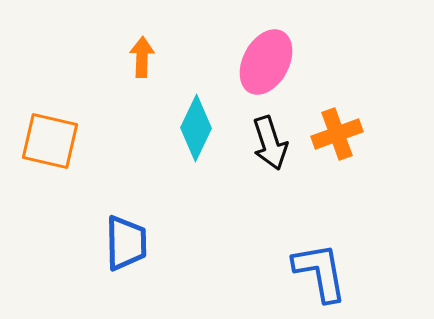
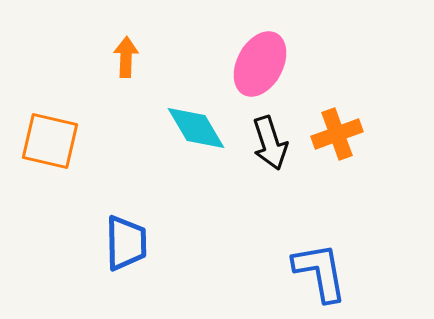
orange arrow: moved 16 px left
pink ellipse: moved 6 px left, 2 px down
cyan diamond: rotated 56 degrees counterclockwise
